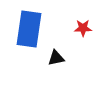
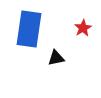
red star: rotated 30 degrees counterclockwise
